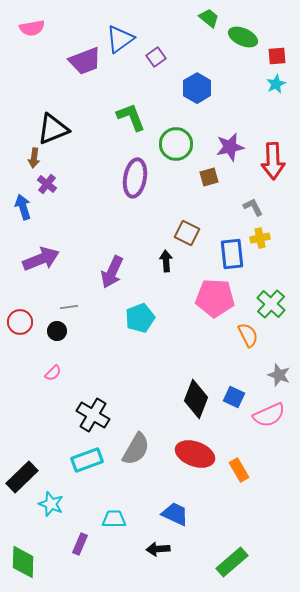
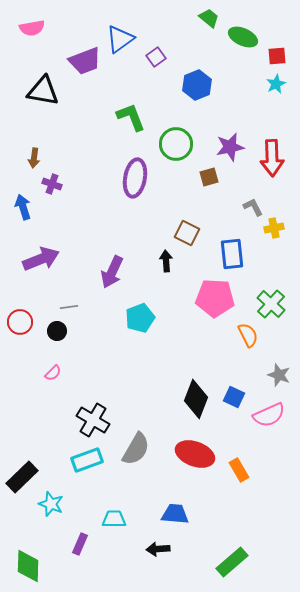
blue hexagon at (197, 88): moved 3 px up; rotated 8 degrees clockwise
black triangle at (53, 129): moved 10 px left, 38 px up; rotated 32 degrees clockwise
red arrow at (273, 161): moved 1 px left, 3 px up
purple cross at (47, 184): moved 5 px right; rotated 18 degrees counterclockwise
yellow cross at (260, 238): moved 14 px right, 10 px up
black cross at (93, 415): moved 5 px down
blue trapezoid at (175, 514): rotated 20 degrees counterclockwise
green diamond at (23, 562): moved 5 px right, 4 px down
